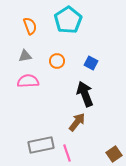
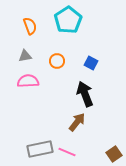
gray rectangle: moved 1 px left, 4 px down
pink line: moved 1 px up; rotated 48 degrees counterclockwise
